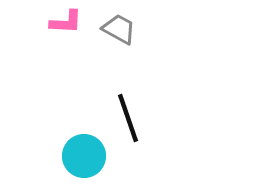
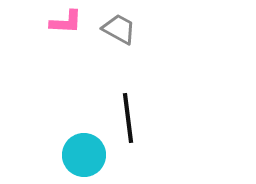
black line: rotated 12 degrees clockwise
cyan circle: moved 1 px up
